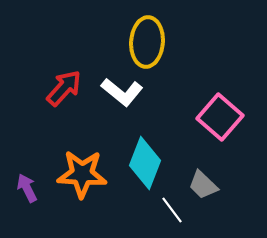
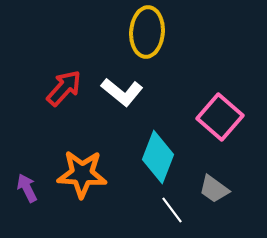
yellow ellipse: moved 10 px up
cyan diamond: moved 13 px right, 6 px up
gray trapezoid: moved 11 px right, 4 px down; rotated 8 degrees counterclockwise
